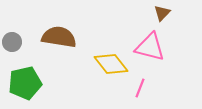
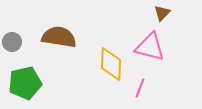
yellow diamond: rotated 40 degrees clockwise
